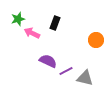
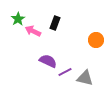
green star: rotated 16 degrees counterclockwise
pink arrow: moved 1 px right, 2 px up
purple line: moved 1 px left, 1 px down
